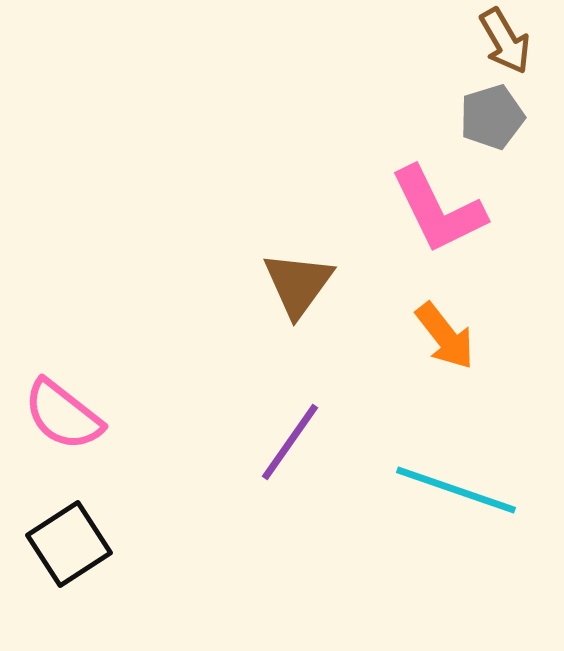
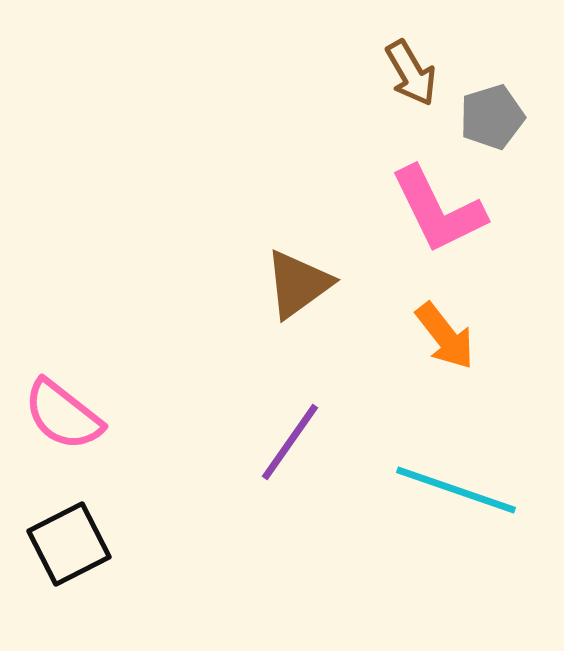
brown arrow: moved 94 px left, 32 px down
brown triangle: rotated 18 degrees clockwise
black square: rotated 6 degrees clockwise
